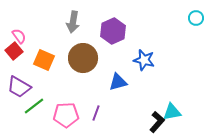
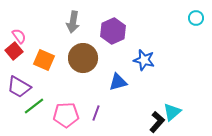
cyan triangle: rotated 30 degrees counterclockwise
